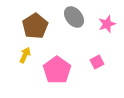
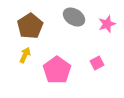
gray ellipse: rotated 20 degrees counterclockwise
brown pentagon: moved 5 px left
pink square: moved 1 px down
